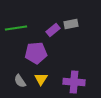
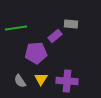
gray rectangle: rotated 16 degrees clockwise
purple rectangle: moved 2 px right, 6 px down
purple cross: moved 7 px left, 1 px up
